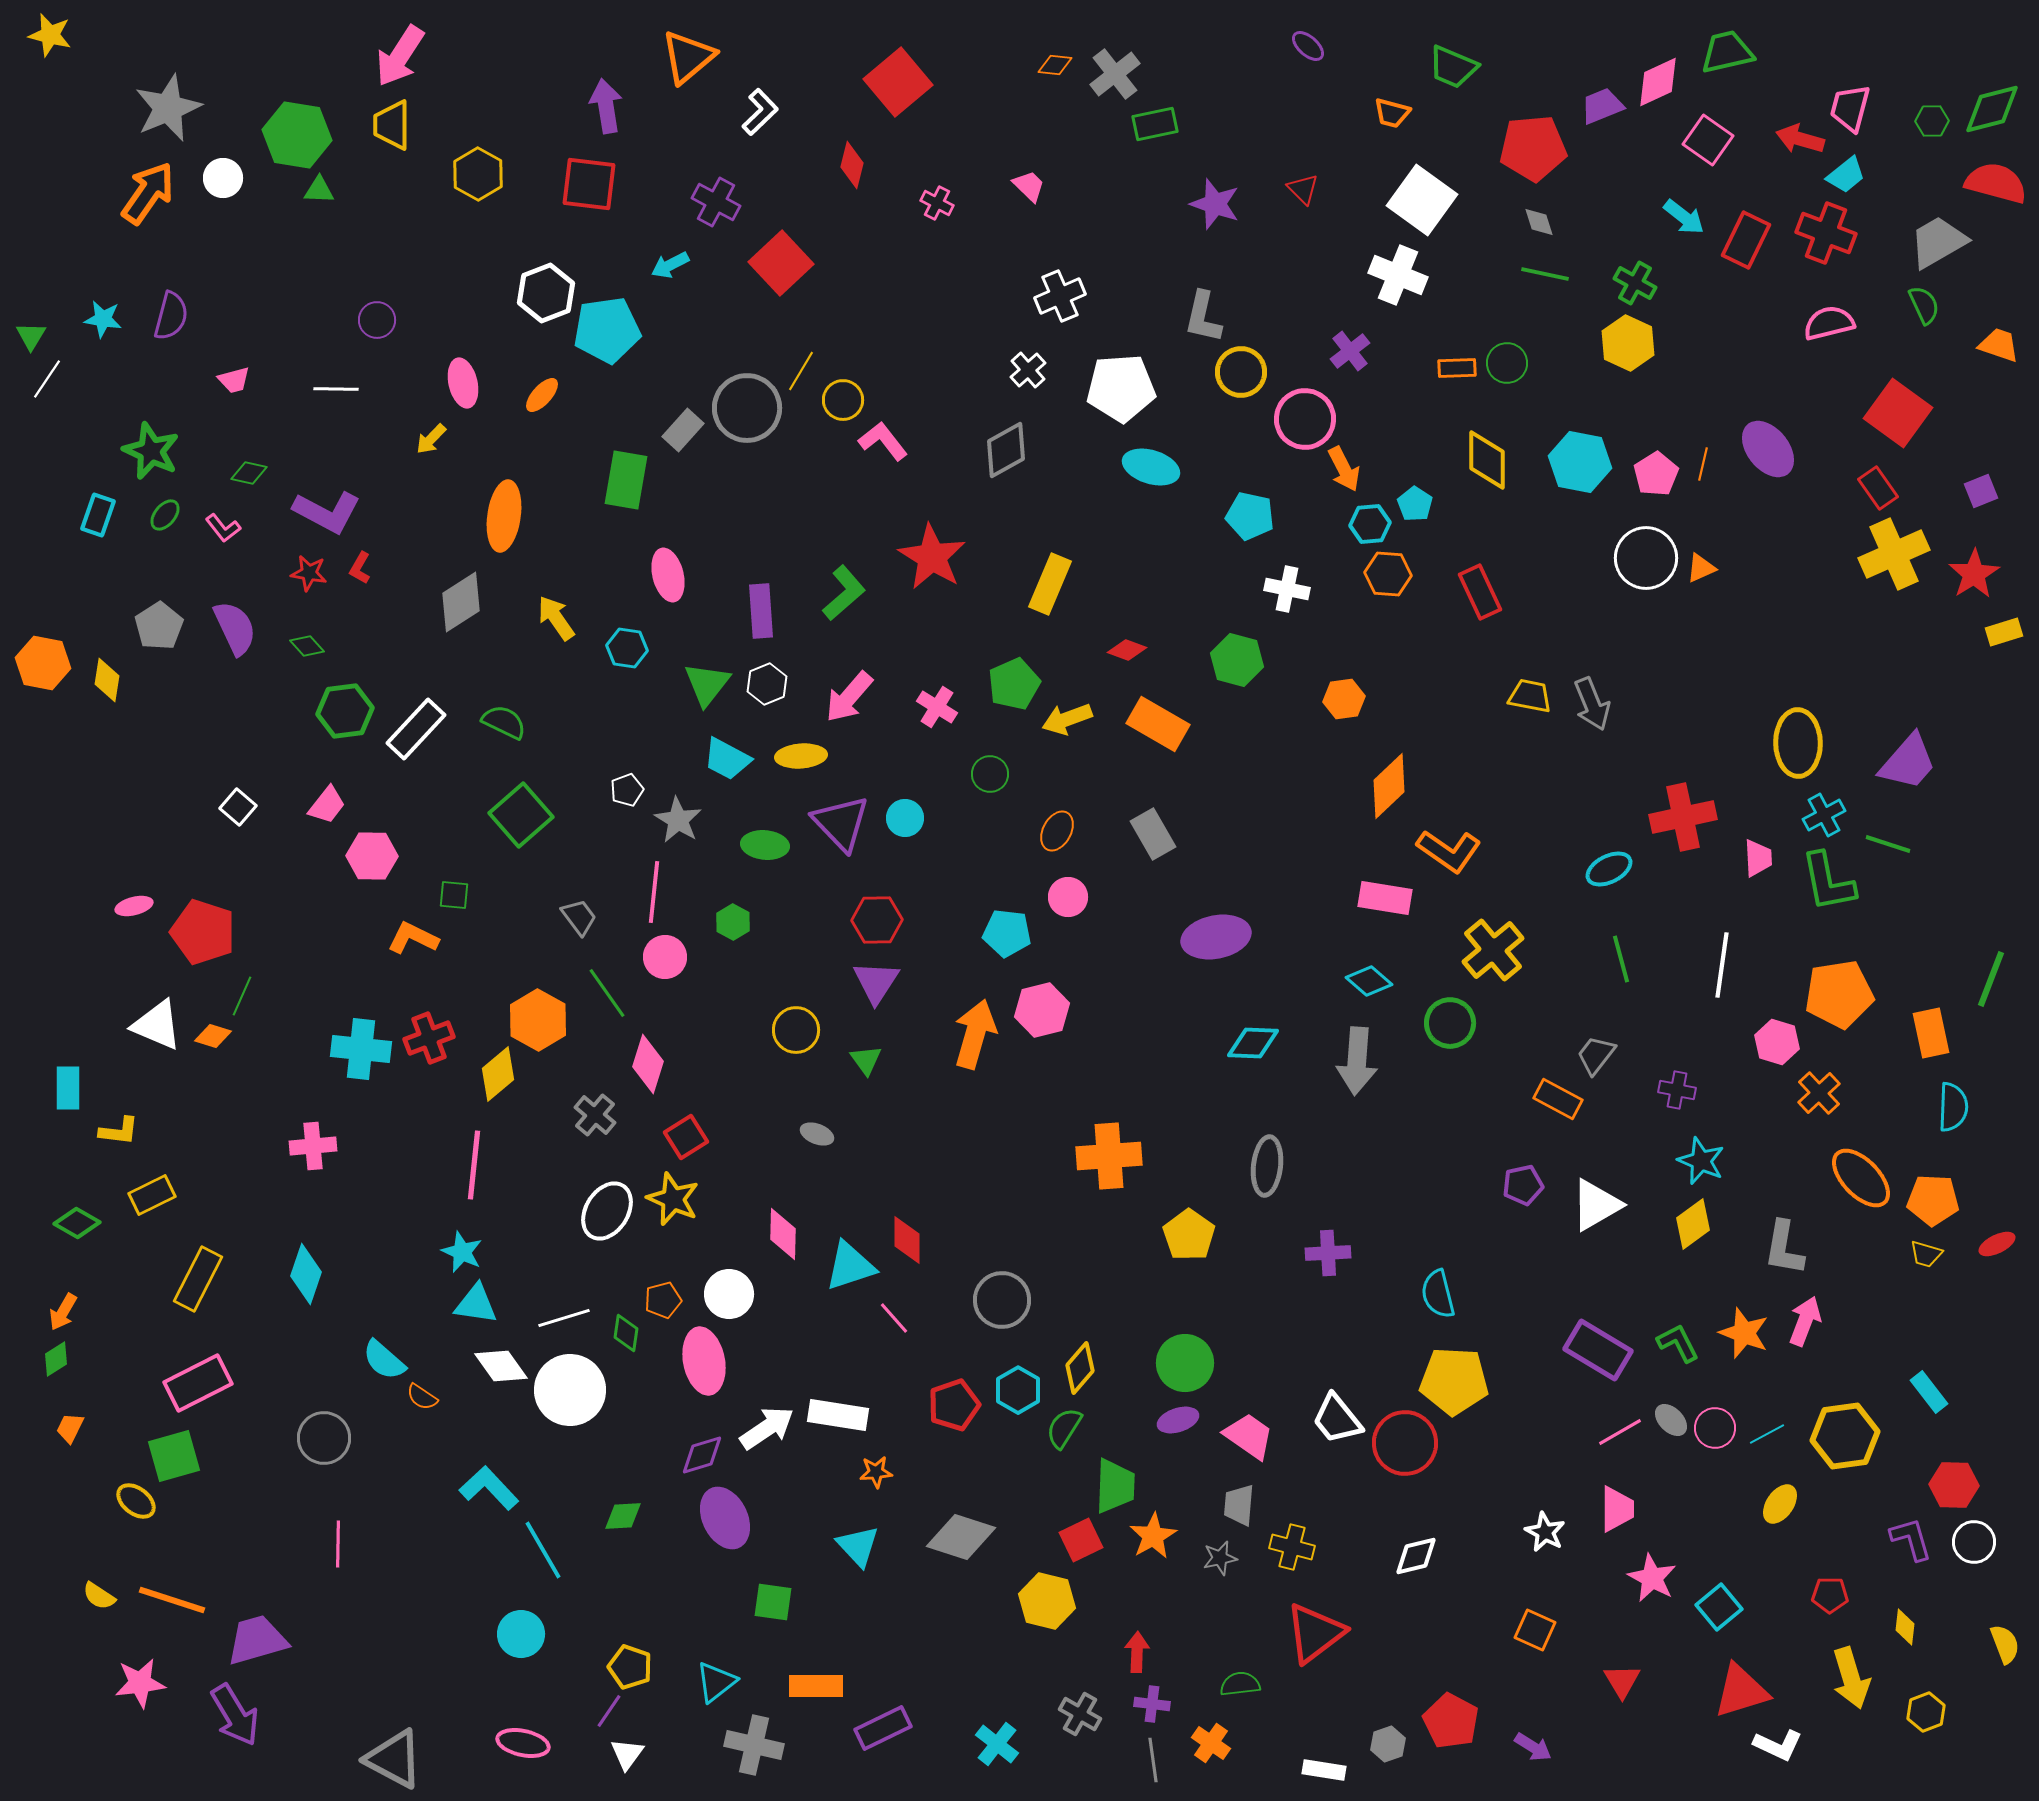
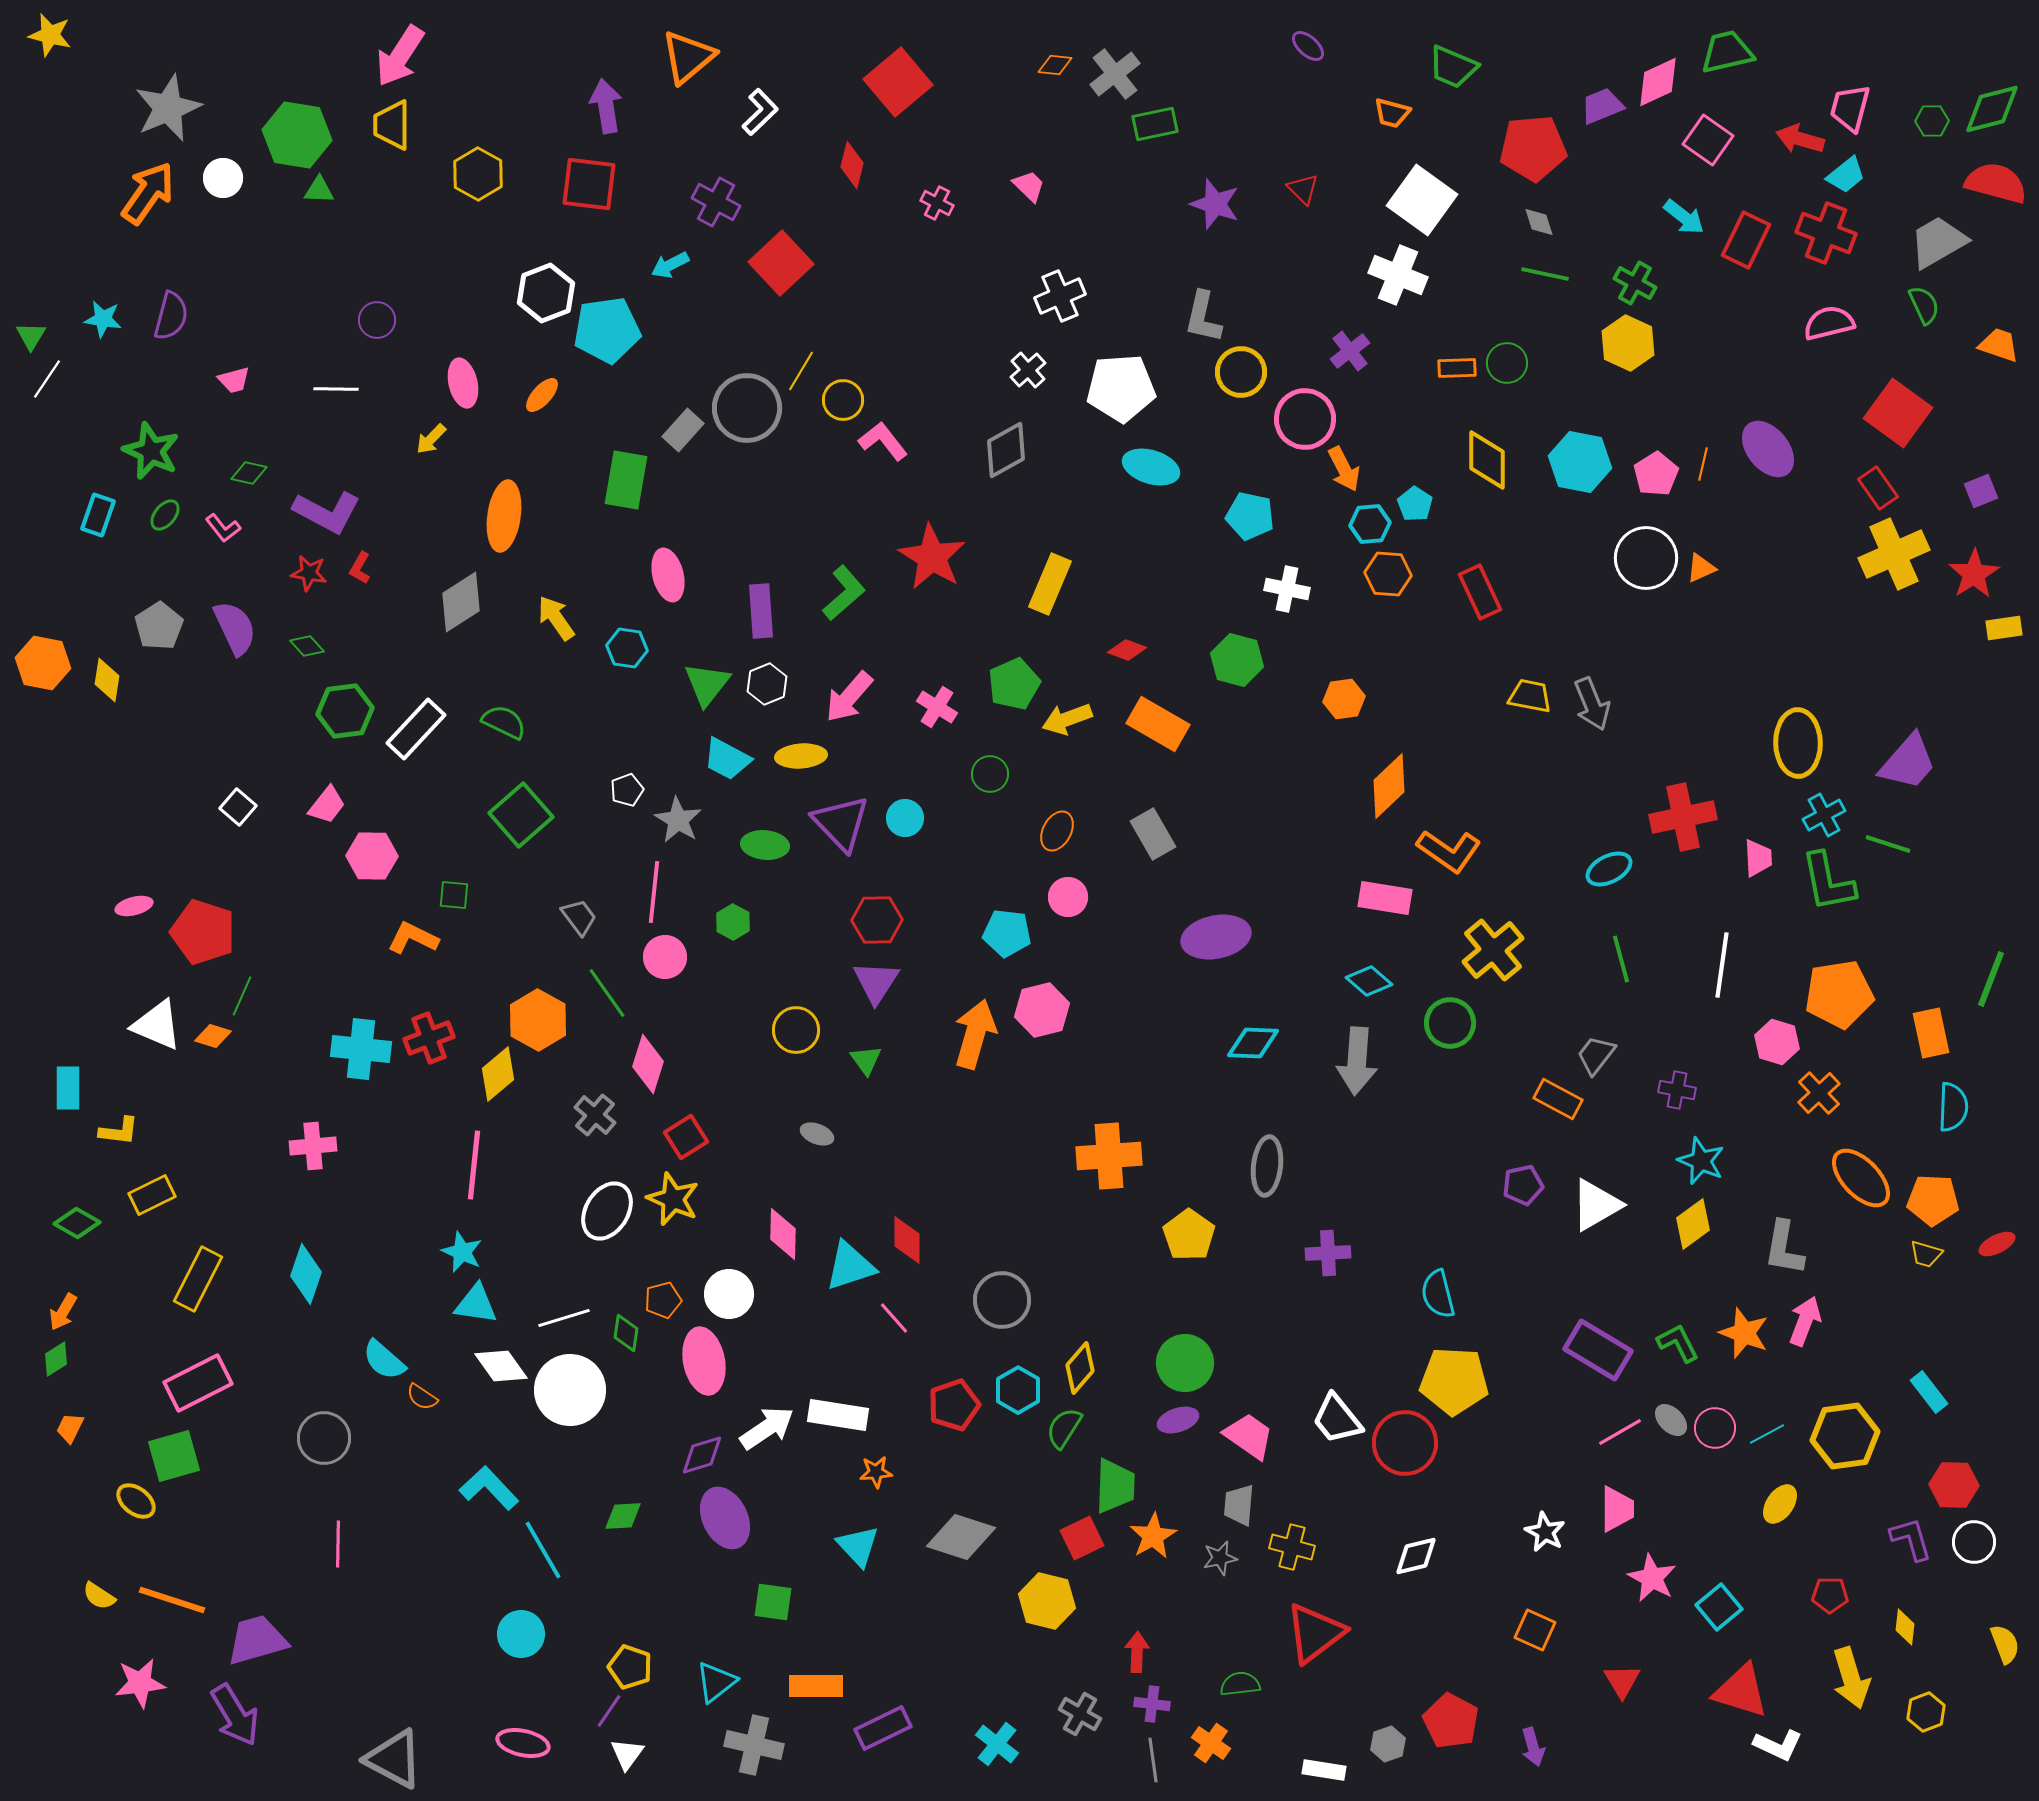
yellow rectangle at (2004, 632): moved 4 px up; rotated 9 degrees clockwise
red square at (1081, 1540): moved 1 px right, 2 px up
red triangle at (1741, 1691): rotated 34 degrees clockwise
purple arrow at (1533, 1747): rotated 42 degrees clockwise
